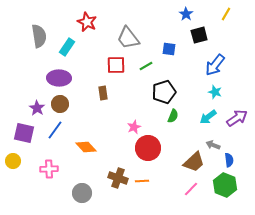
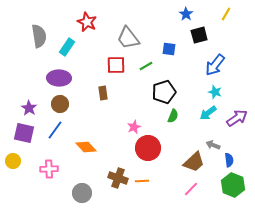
purple star: moved 8 px left
cyan arrow: moved 4 px up
green hexagon: moved 8 px right
